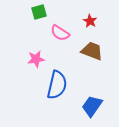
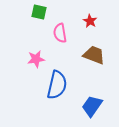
green square: rotated 28 degrees clockwise
pink semicircle: rotated 48 degrees clockwise
brown trapezoid: moved 2 px right, 4 px down
